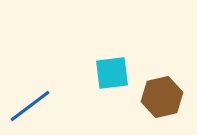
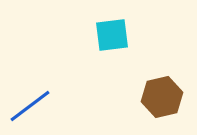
cyan square: moved 38 px up
